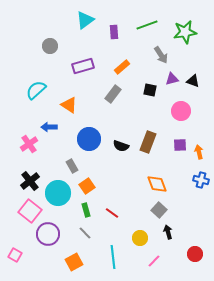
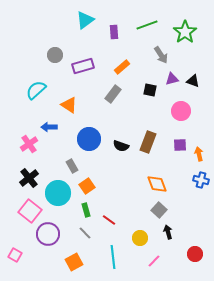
green star at (185, 32): rotated 25 degrees counterclockwise
gray circle at (50, 46): moved 5 px right, 9 px down
orange arrow at (199, 152): moved 2 px down
black cross at (30, 181): moved 1 px left, 3 px up
red line at (112, 213): moved 3 px left, 7 px down
